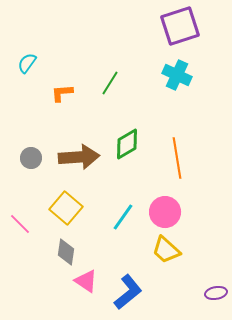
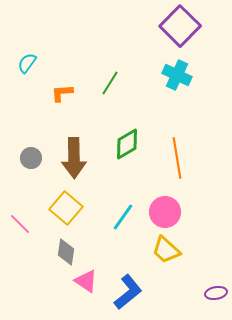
purple square: rotated 27 degrees counterclockwise
brown arrow: moved 5 px left, 1 px down; rotated 93 degrees clockwise
